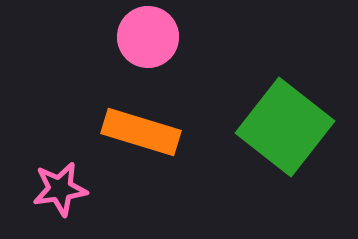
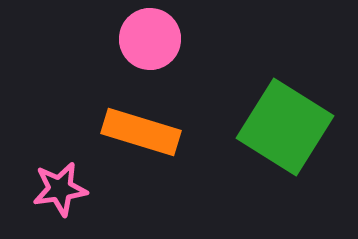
pink circle: moved 2 px right, 2 px down
green square: rotated 6 degrees counterclockwise
